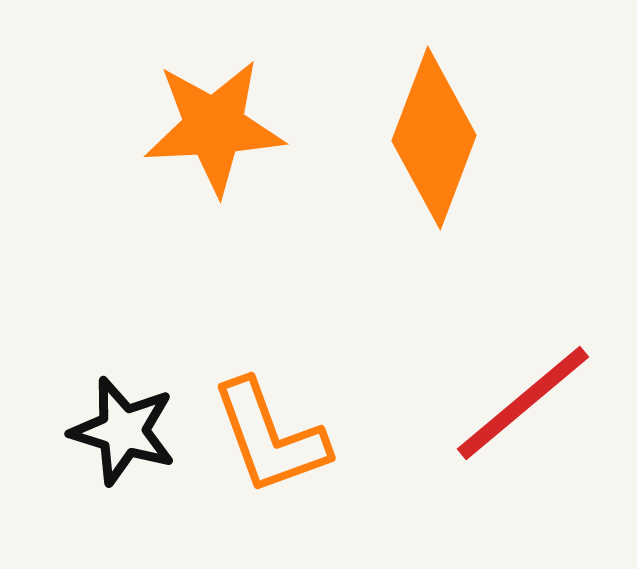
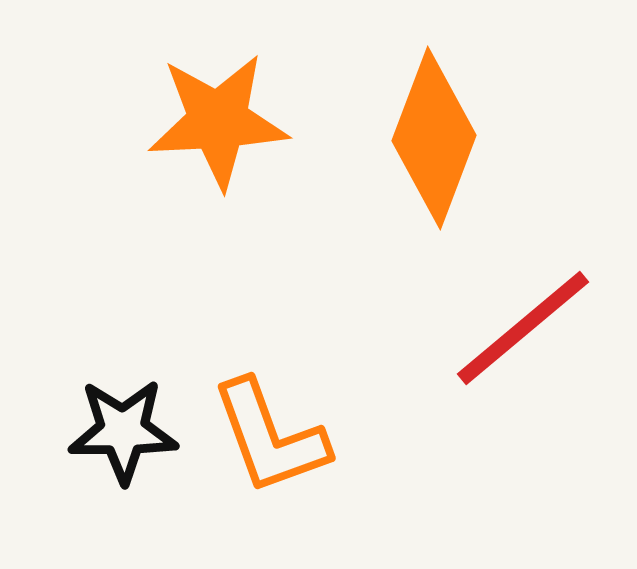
orange star: moved 4 px right, 6 px up
red line: moved 75 px up
black star: rotated 17 degrees counterclockwise
